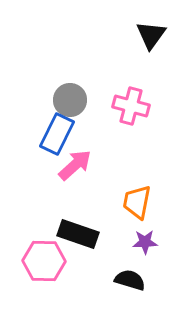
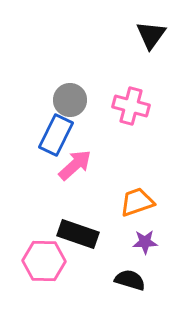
blue rectangle: moved 1 px left, 1 px down
orange trapezoid: rotated 60 degrees clockwise
